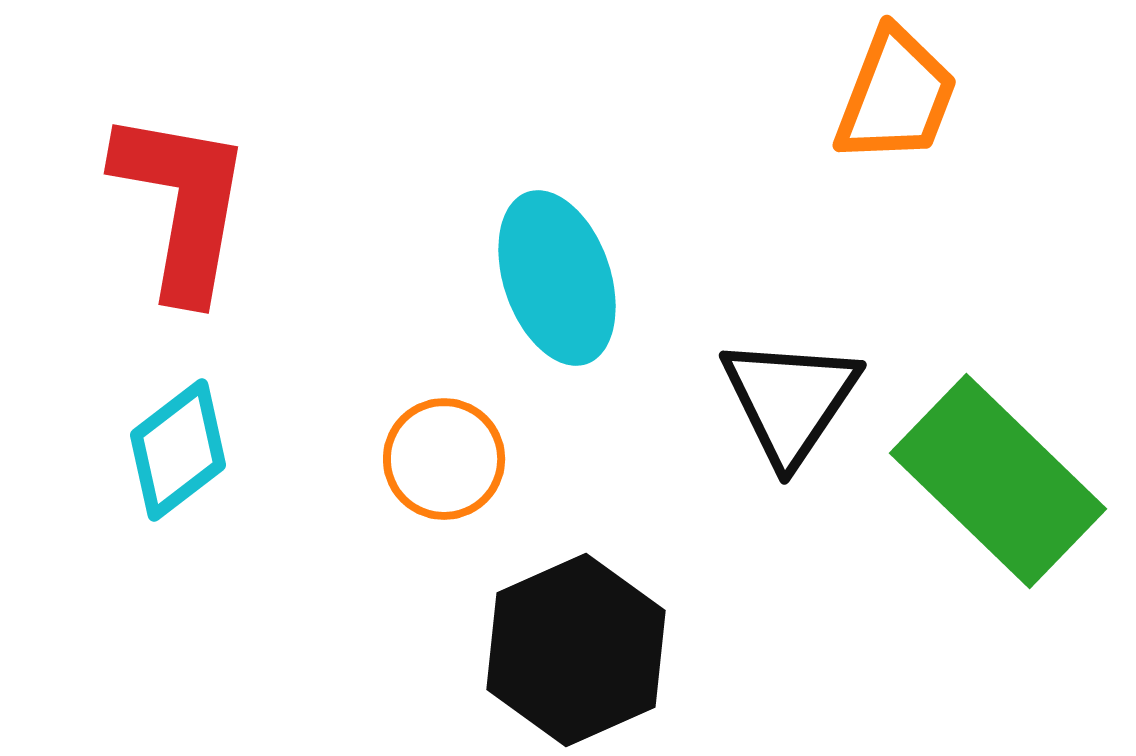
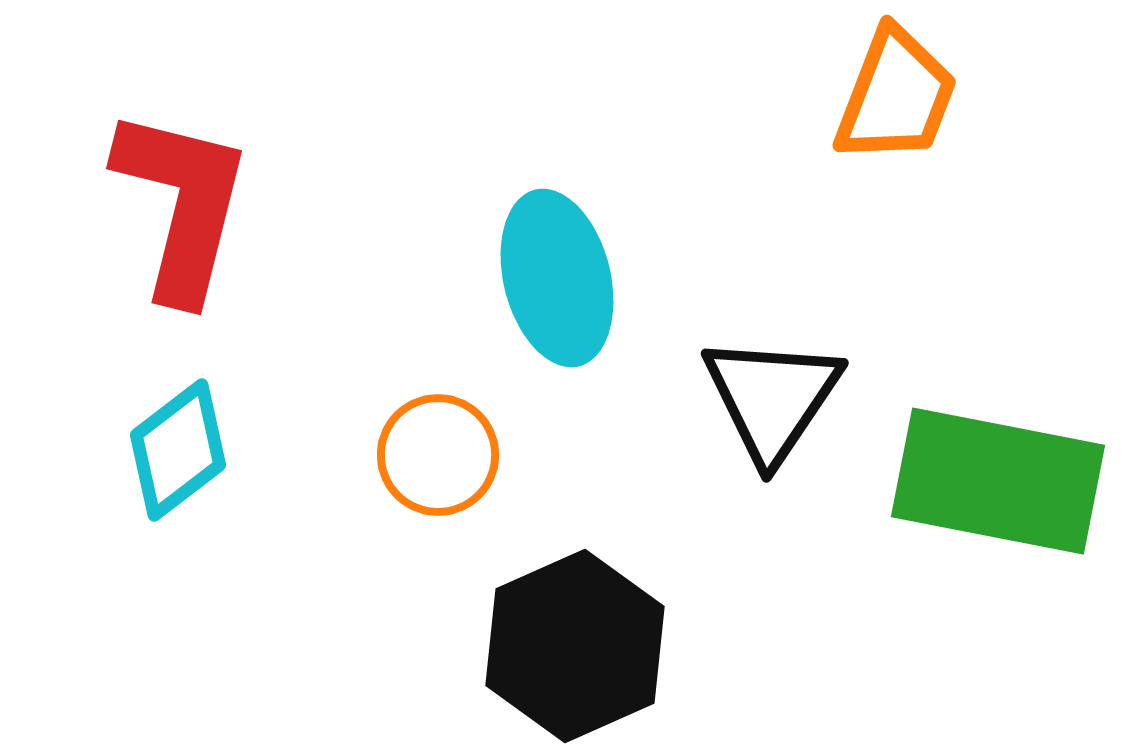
red L-shape: rotated 4 degrees clockwise
cyan ellipse: rotated 5 degrees clockwise
black triangle: moved 18 px left, 2 px up
orange circle: moved 6 px left, 4 px up
green rectangle: rotated 33 degrees counterclockwise
black hexagon: moved 1 px left, 4 px up
